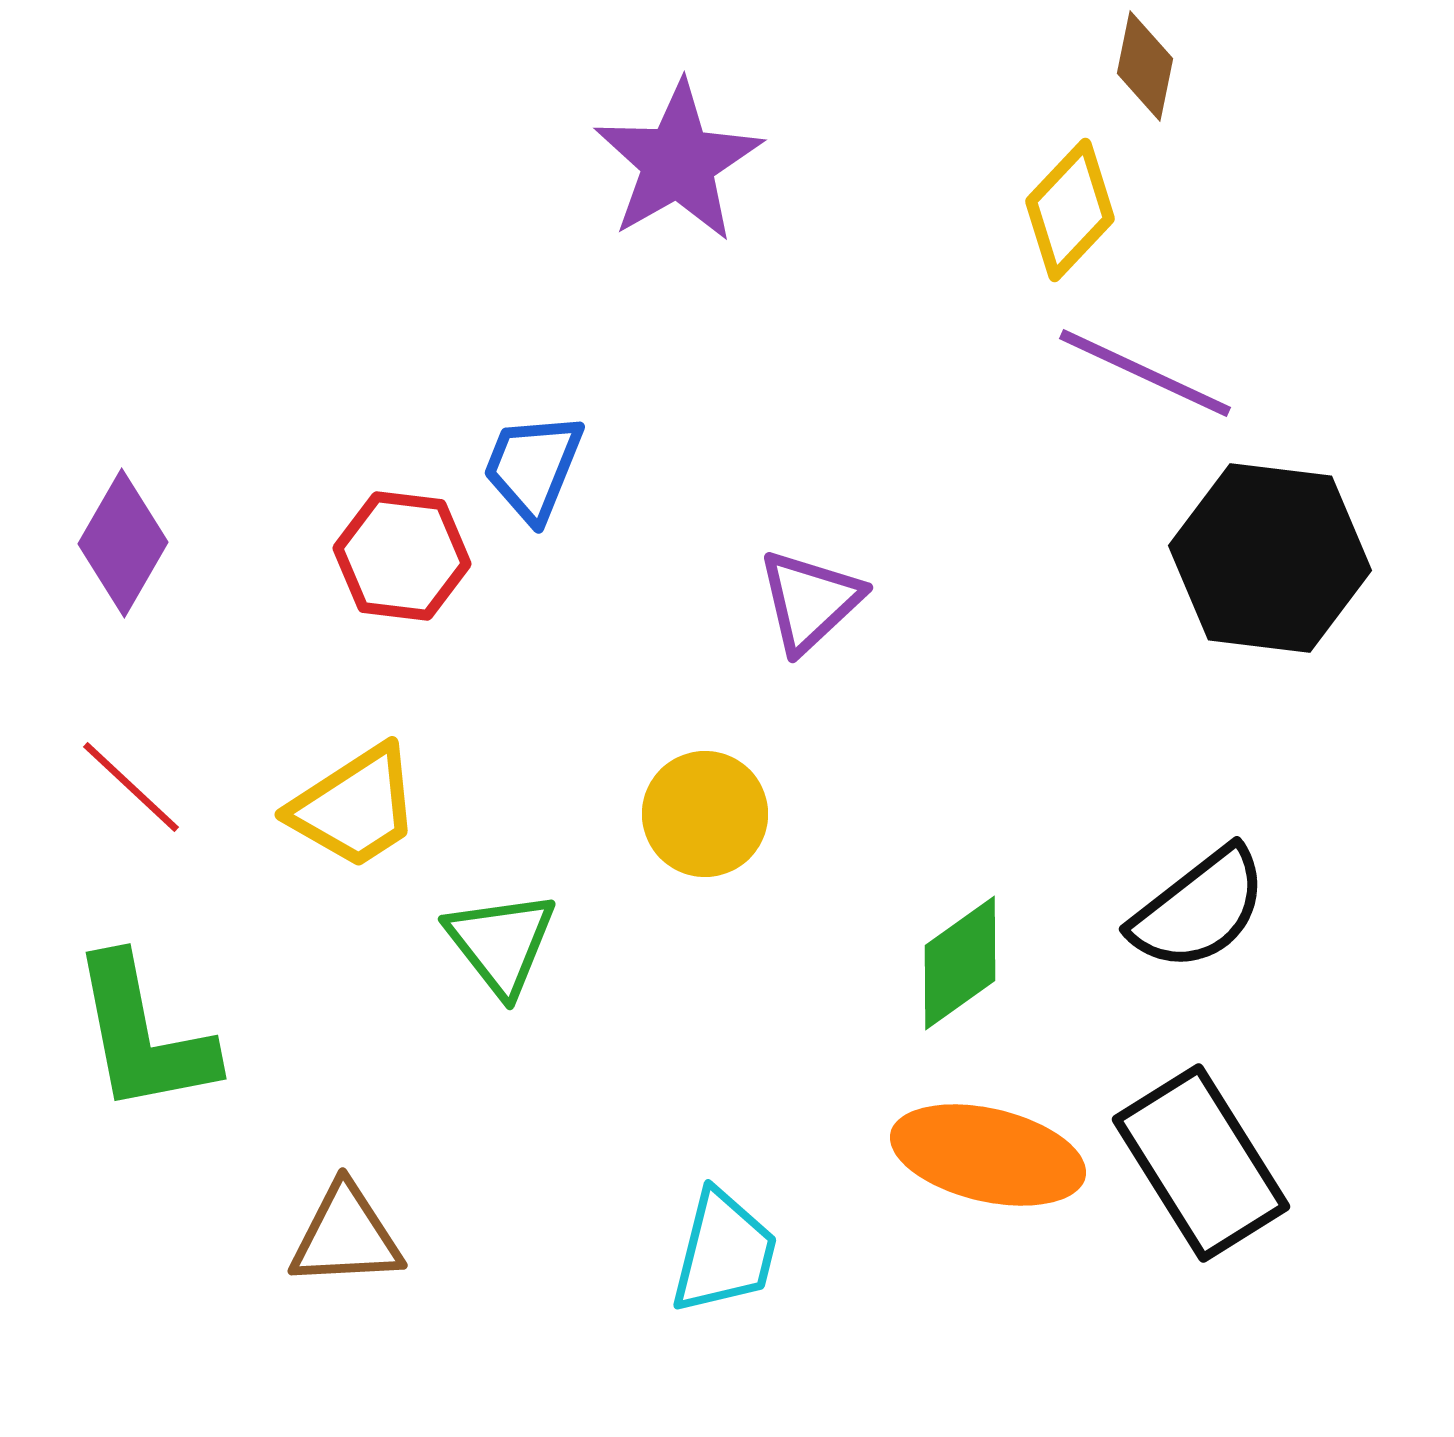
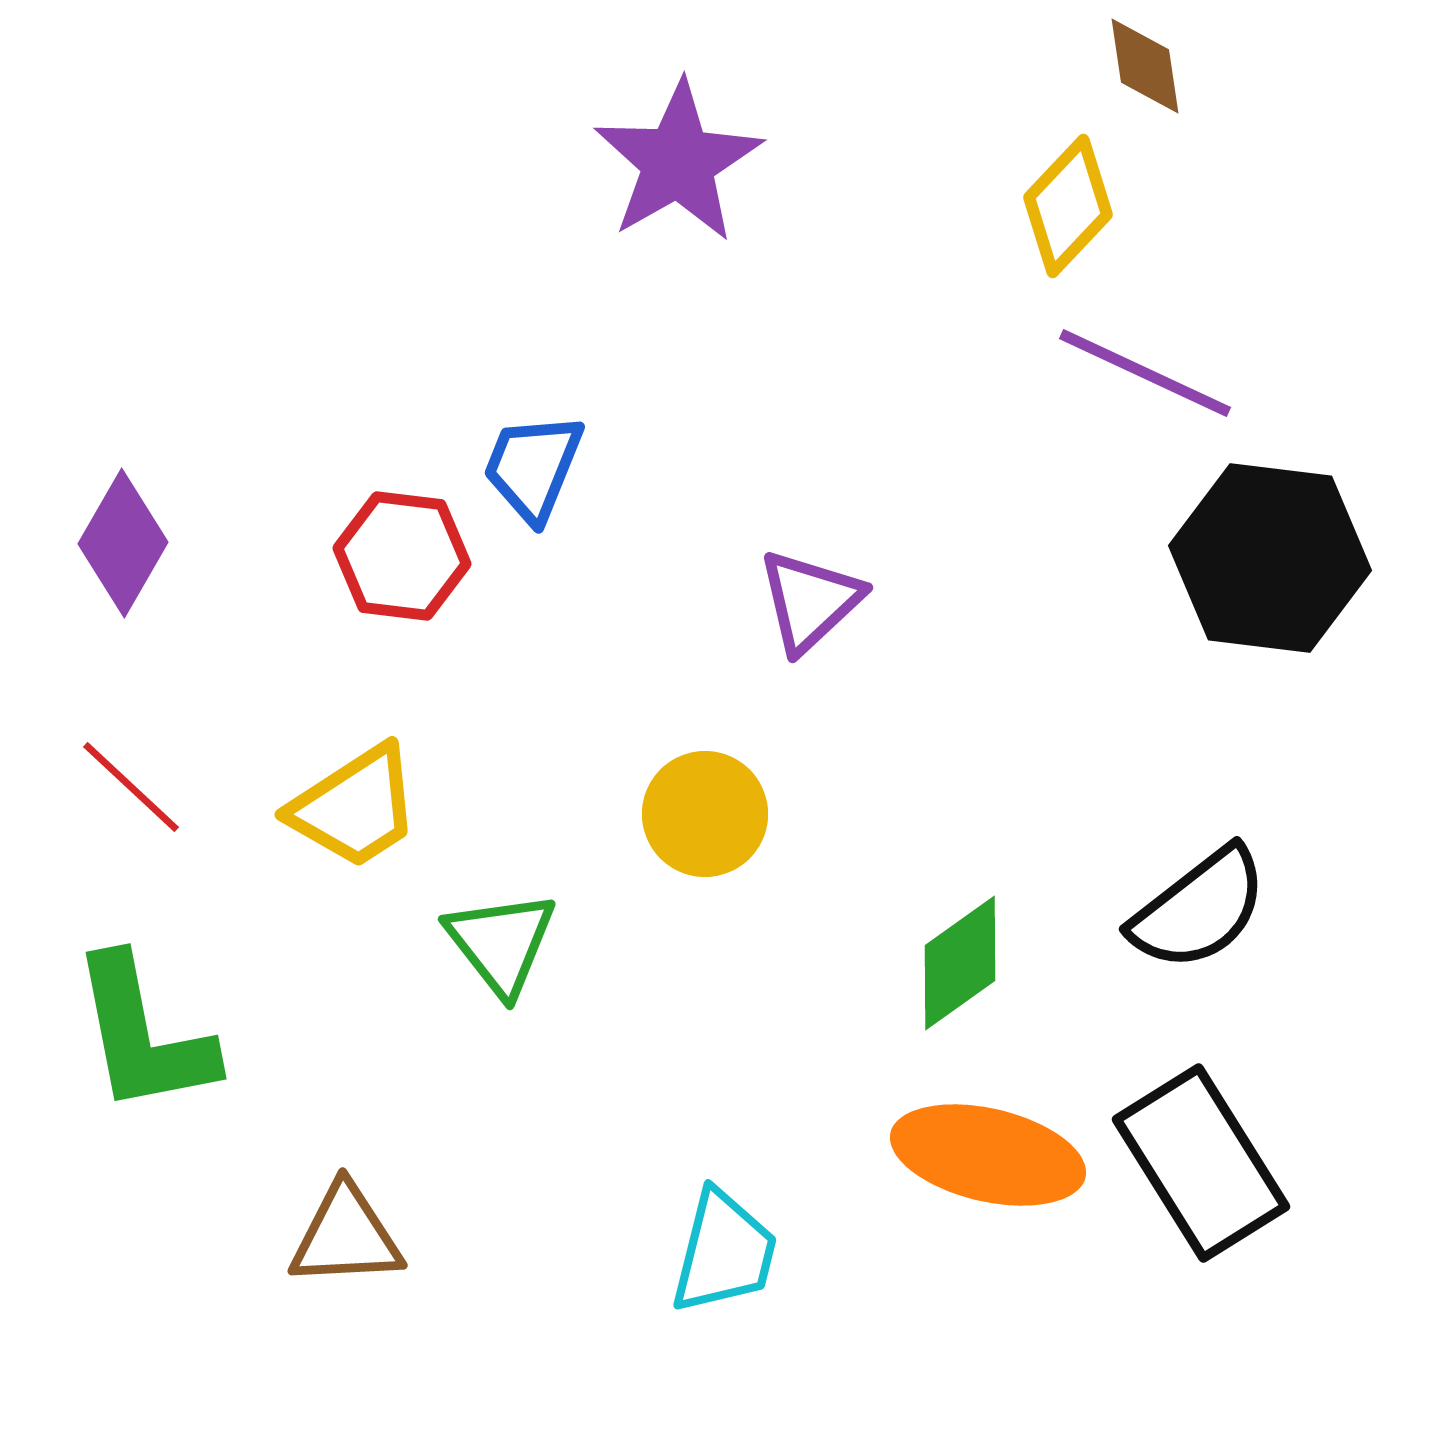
brown diamond: rotated 20 degrees counterclockwise
yellow diamond: moved 2 px left, 4 px up
